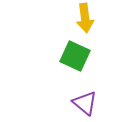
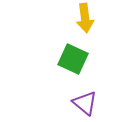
green square: moved 2 px left, 3 px down
